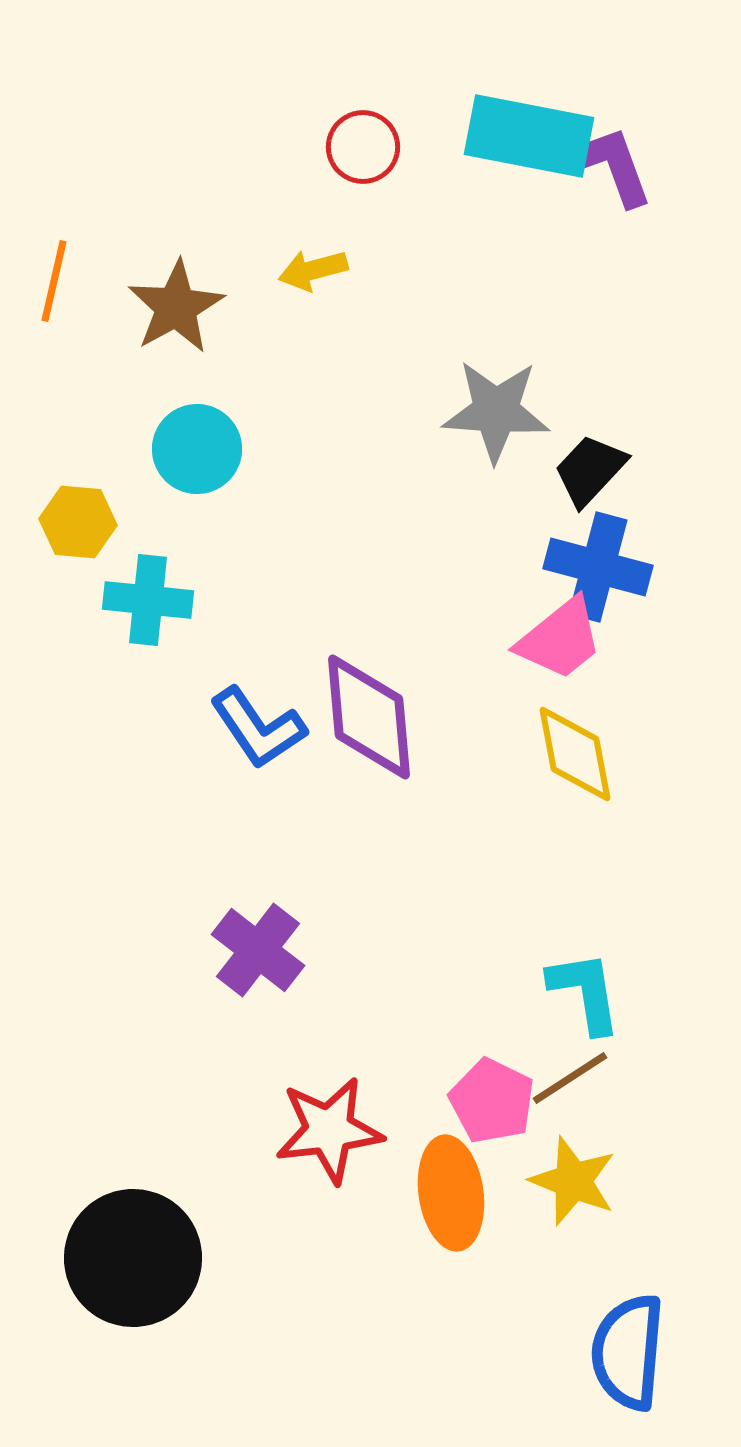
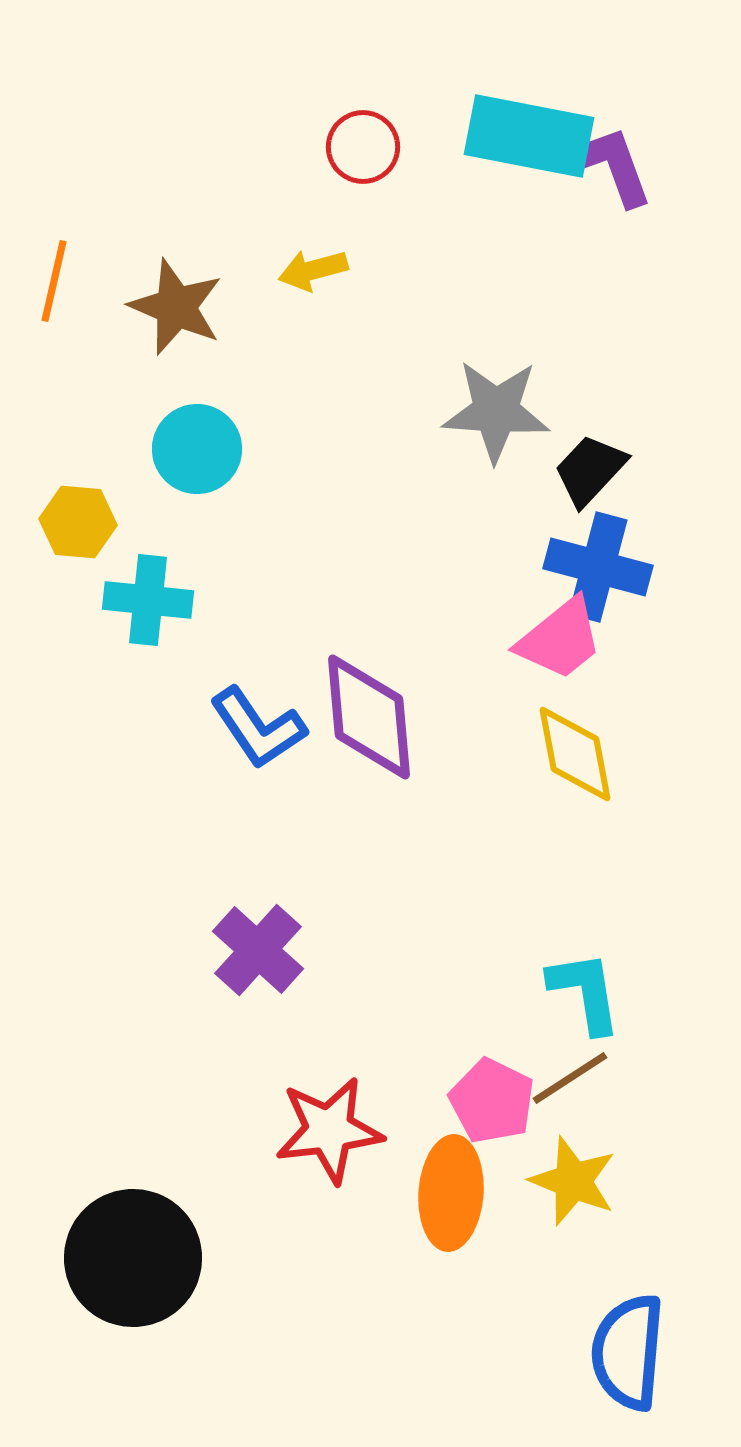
brown star: rotated 20 degrees counterclockwise
purple cross: rotated 4 degrees clockwise
orange ellipse: rotated 12 degrees clockwise
